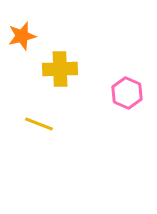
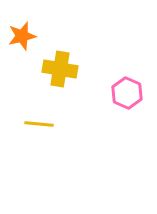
yellow cross: rotated 12 degrees clockwise
yellow line: rotated 16 degrees counterclockwise
